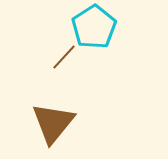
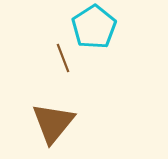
brown line: moved 1 px left, 1 px down; rotated 64 degrees counterclockwise
